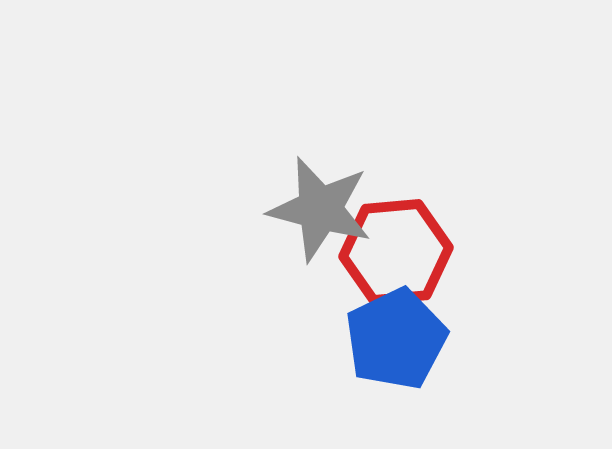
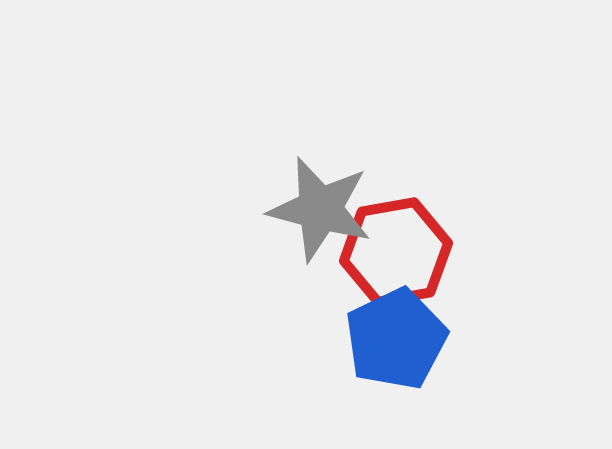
red hexagon: rotated 5 degrees counterclockwise
